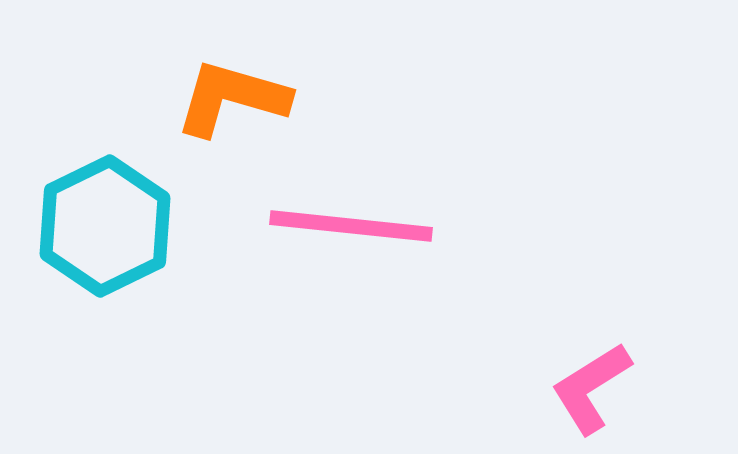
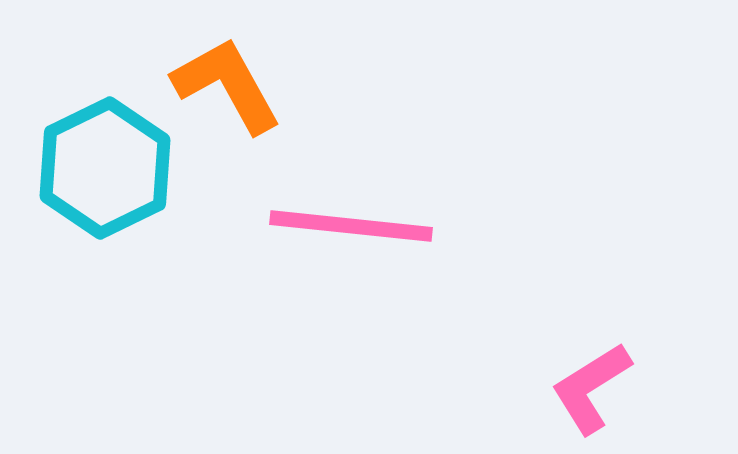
orange L-shape: moved 5 px left, 13 px up; rotated 45 degrees clockwise
cyan hexagon: moved 58 px up
